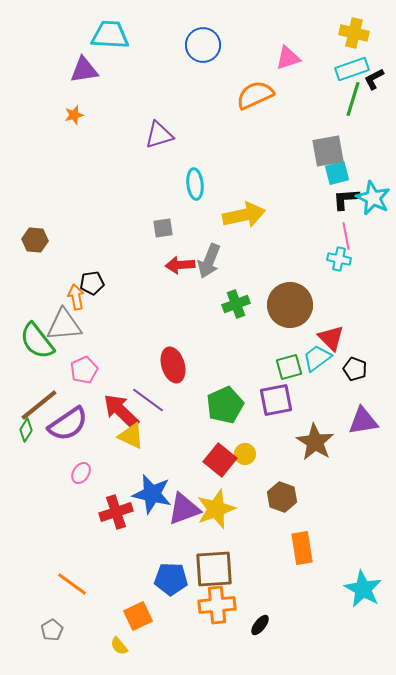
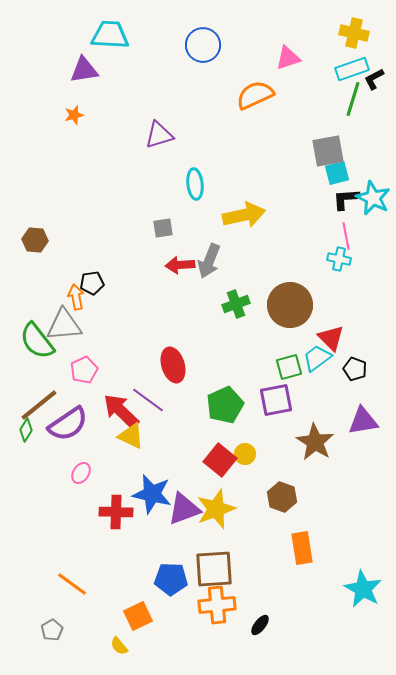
red cross at (116, 512): rotated 20 degrees clockwise
